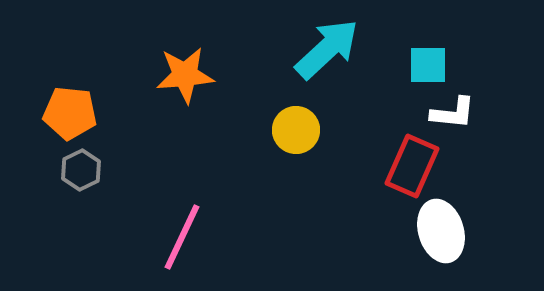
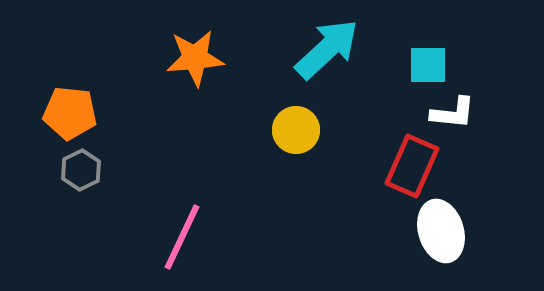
orange star: moved 10 px right, 17 px up
